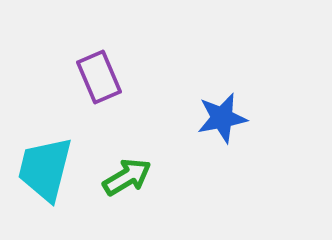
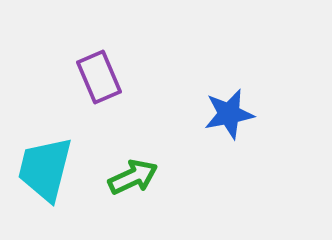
blue star: moved 7 px right, 4 px up
green arrow: moved 6 px right; rotated 6 degrees clockwise
